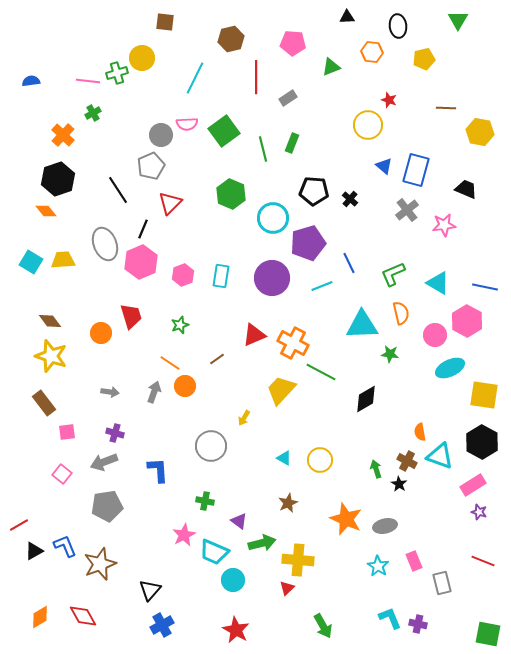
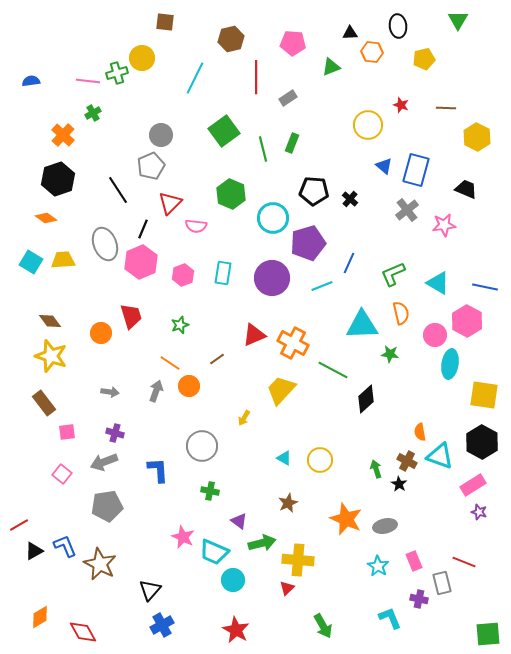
black triangle at (347, 17): moved 3 px right, 16 px down
red star at (389, 100): moved 12 px right, 5 px down
pink semicircle at (187, 124): moved 9 px right, 102 px down; rotated 10 degrees clockwise
yellow hexagon at (480, 132): moved 3 px left, 5 px down; rotated 16 degrees clockwise
orange diamond at (46, 211): moved 7 px down; rotated 15 degrees counterclockwise
blue line at (349, 263): rotated 50 degrees clockwise
cyan rectangle at (221, 276): moved 2 px right, 3 px up
cyan ellipse at (450, 368): moved 4 px up; rotated 56 degrees counterclockwise
green line at (321, 372): moved 12 px right, 2 px up
orange circle at (185, 386): moved 4 px right
gray arrow at (154, 392): moved 2 px right, 1 px up
black diamond at (366, 399): rotated 12 degrees counterclockwise
gray circle at (211, 446): moved 9 px left
green cross at (205, 501): moved 5 px right, 10 px up
pink star at (184, 535): moved 1 px left, 2 px down; rotated 20 degrees counterclockwise
red line at (483, 561): moved 19 px left, 1 px down
brown star at (100, 564): rotated 24 degrees counterclockwise
red diamond at (83, 616): moved 16 px down
purple cross at (418, 624): moved 1 px right, 25 px up
green square at (488, 634): rotated 16 degrees counterclockwise
